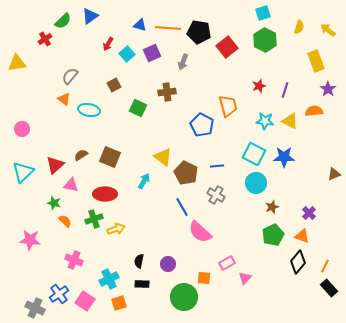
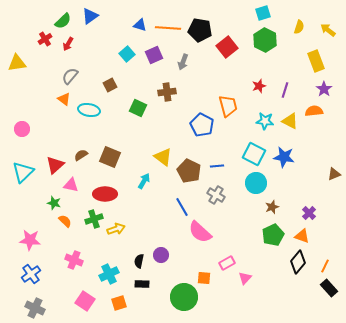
black pentagon at (199, 32): moved 1 px right, 2 px up
red arrow at (108, 44): moved 40 px left
purple square at (152, 53): moved 2 px right, 2 px down
brown square at (114, 85): moved 4 px left
purple star at (328, 89): moved 4 px left
blue star at (284, 157): rotated 10 degrees clockwise
brown pentagon at (186, 173): moved 3 px right, 2 px up
purple circle at (168, 264): moved 7 px left, 9 px up
cyan cross at (109, 279): moved 5 px up
blue cross at (59, 294): moved 28 px left, 20 px up
